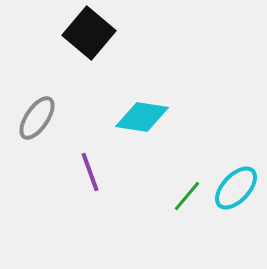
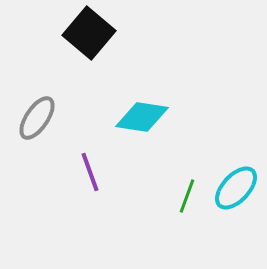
green line: rotated 20 degrees counterclockwise
